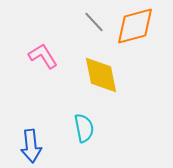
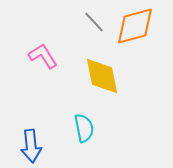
yellow diamond: moved 1 px right, 1 px down
